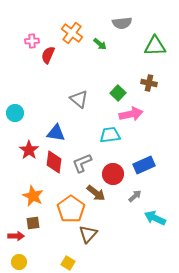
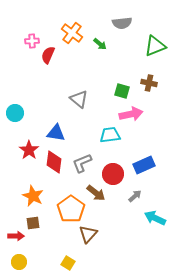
green triangle: rotated 20 degrees counterclockwise
green square: moved 4 px right, 2 px up; rotated 28 degrees counterclockwise
